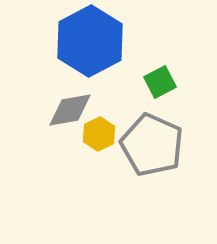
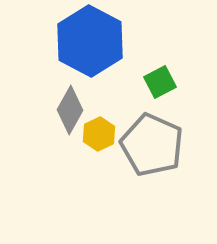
blue hexagon: rotated 4 degrees counterclockwise
gray diamond: rotated 51 degrees counterclockwise
